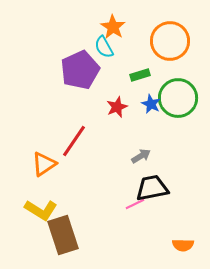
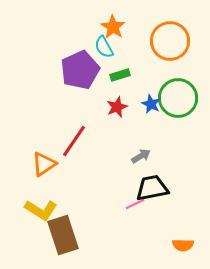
green rectangle: moved 20 px left
